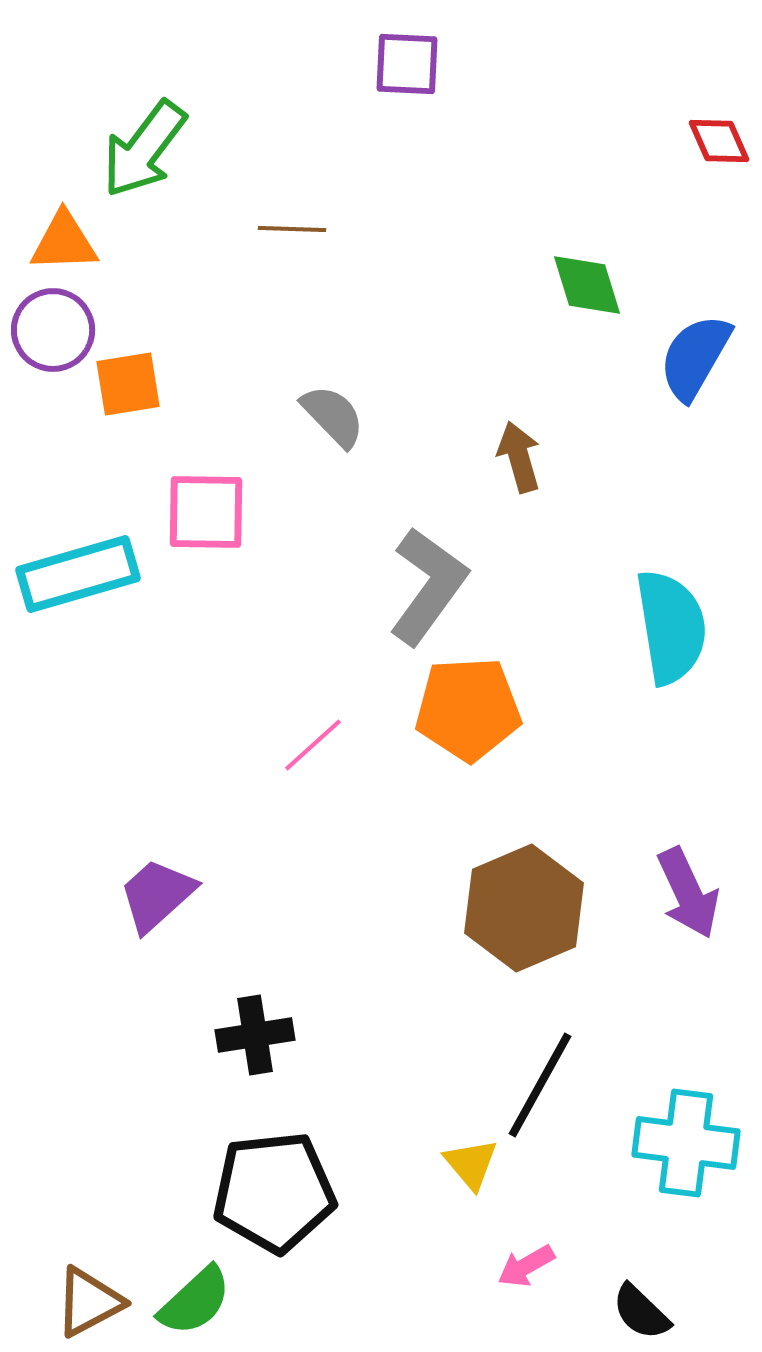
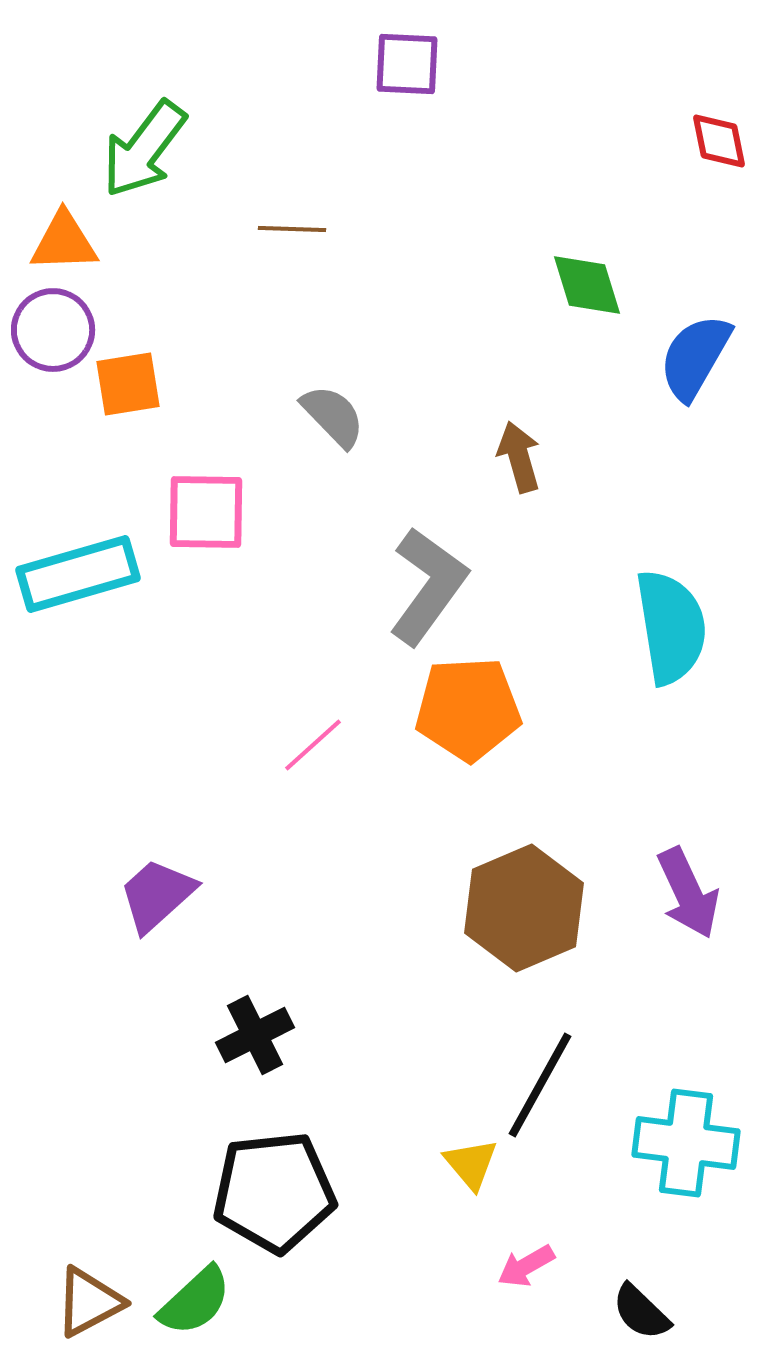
red diamond: rotated 12 degrees clockwise
black cross: rotated 18 degrees counterclockwise
